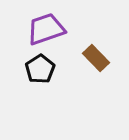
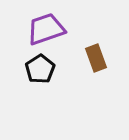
brown rectangle: rotated 24 degrees clockwise
